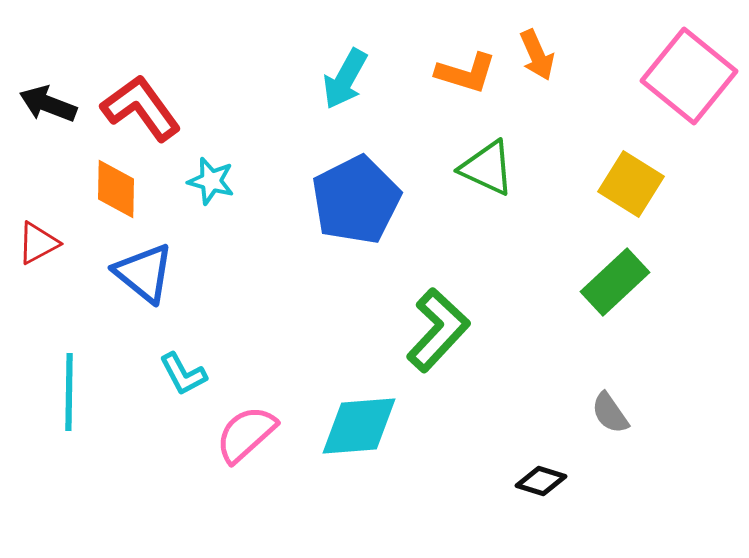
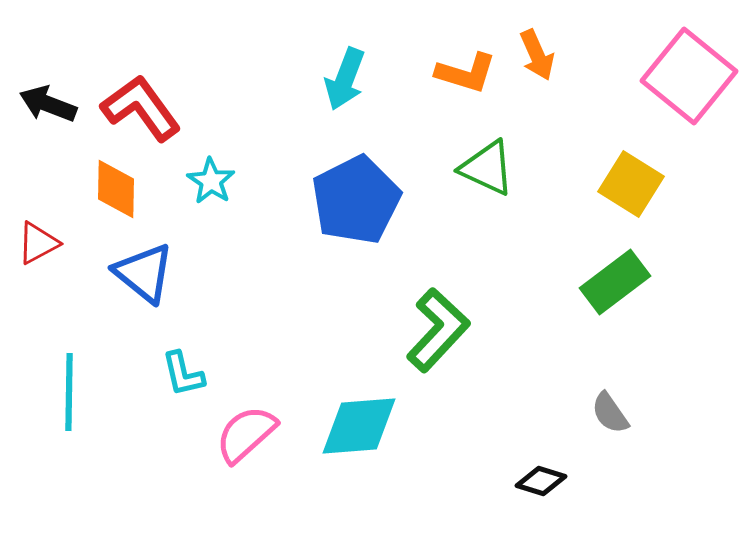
cyan arrow: rotated 8 degrees counterclockwise
cyan star: rotated 18 degrees clockwise
green rectangle: rotated 6 degrees clockwise
cyan L-shape: rotated 15 degrees clockwise
